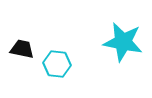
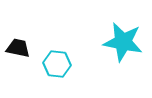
black trapezoid: moved 4 px left, 1 px up
